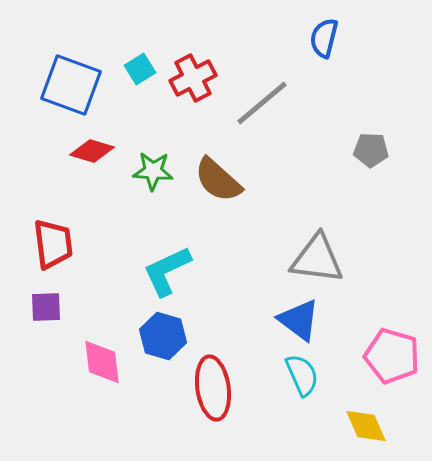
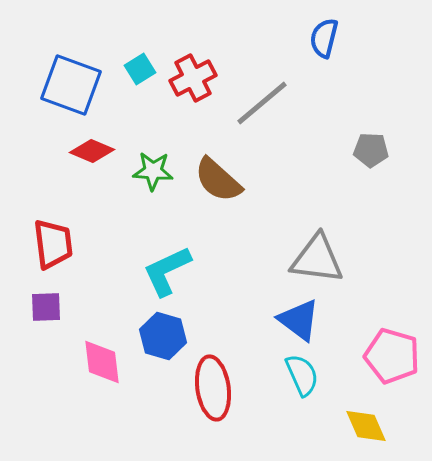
red diamond: rotated 6 degrees clockwise
